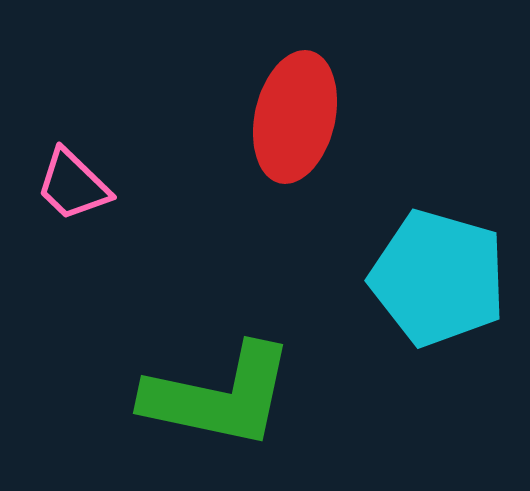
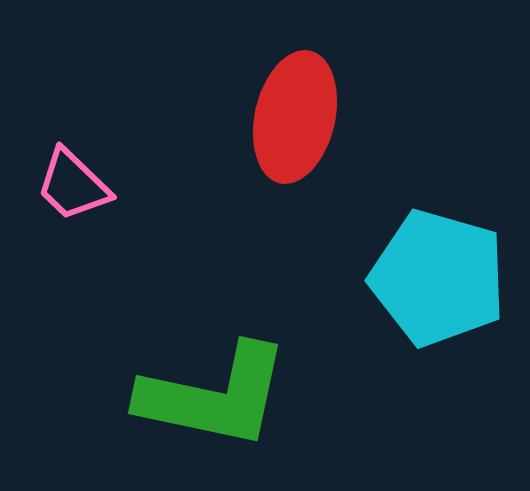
green L-shape: moved 5 px left
